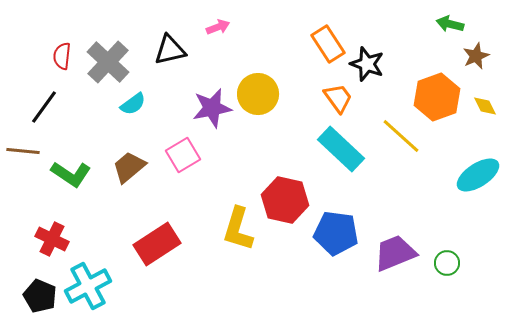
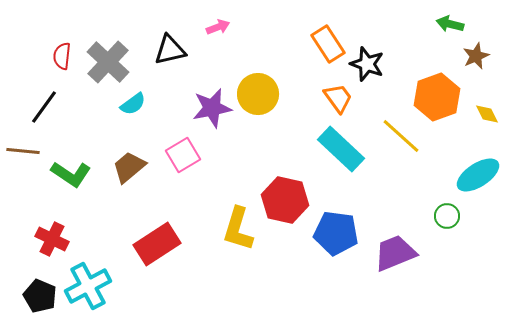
yellow diamond: moved 2 px right, 8 px down
green circle: moved 47 px up
